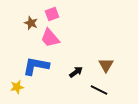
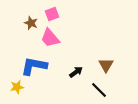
blue L-shape: moved 2 px left
black line: rotated 18 degrees clockwise
